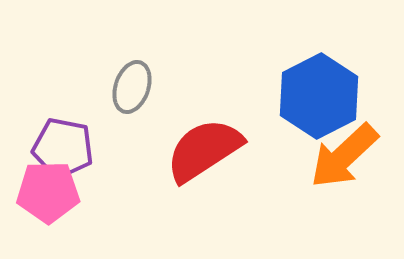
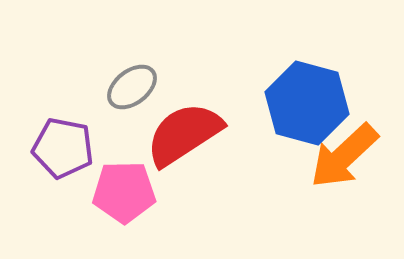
gray ellipse: rotated 33 degrees clockwise
blue hexagon: moved 12 px left, 7 px down; rotated 18 degrees counterclockwise
red semicircle: moved 20 px left, 16 px up
pink pentagon: moved 76 px right
